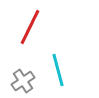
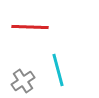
red line: rotated 66 degrees clockwise
